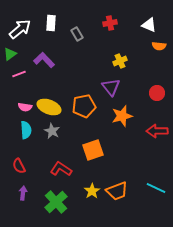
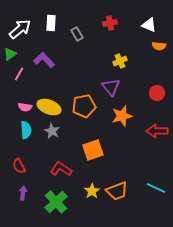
pink line: rotated 40 degrees counterclockwise
